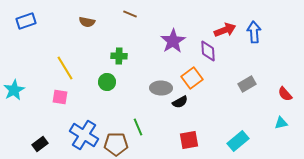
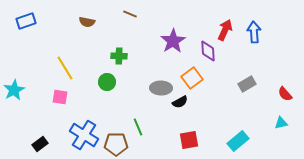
red arrow: rotated 45 degrees counterclockwise
